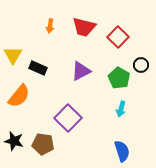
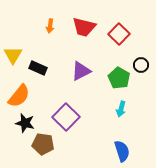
red square: moved 1 px right, 3 px up
purple square: moved 2 px left, 1 px up
black star: moved 11 px right, 18 px up
